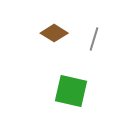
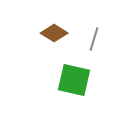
green square: moved 3 px right, 11 px up
